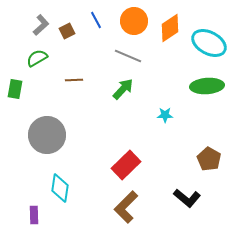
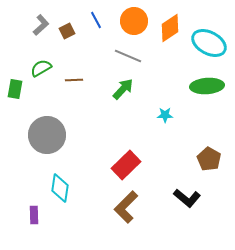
green semicircle: moved 4 px right, 10 px down
